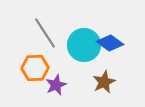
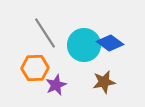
brown star: rotated 15 degrees clockwise
